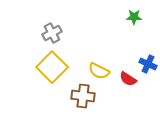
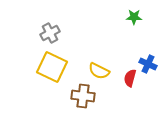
gray cross: moved 2 px left
yellow square: rotated 20 degrees counterclockwise
red semicircle: moved 2 px right, 1 px up; rotated 72 degrees clockwise
